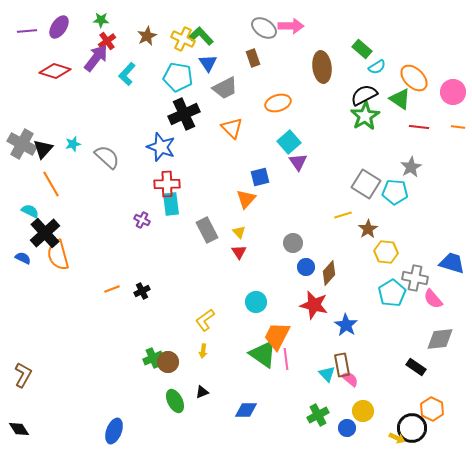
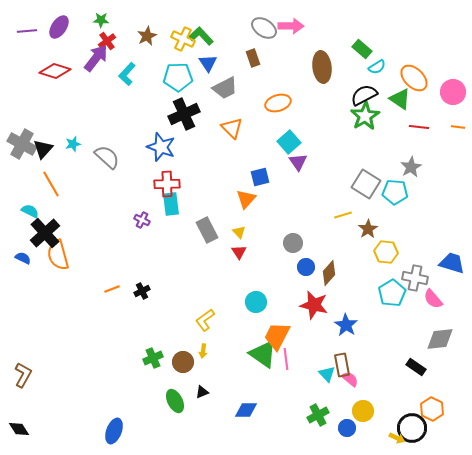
cyan pentagon at (178, 77): rotated 12 degrees counterclockwise
brown circle at (168, 362): moved 15 px right
